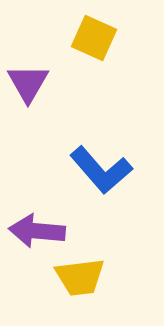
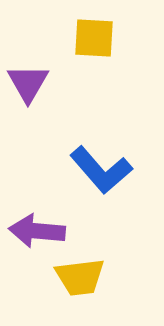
yellow square: rotated 21 degrees counterclockwise
